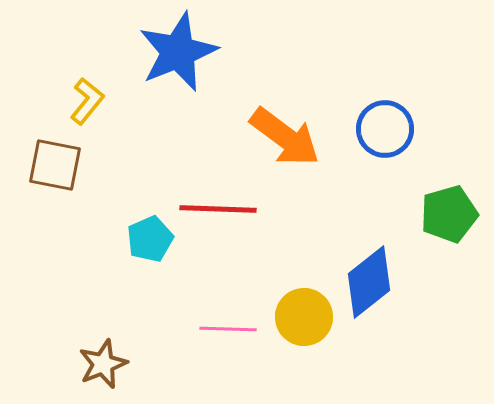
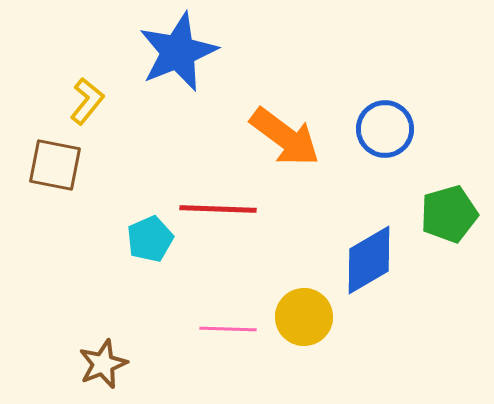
blue diamond: moved 22 px up; rotated 8 degrees clockwise
